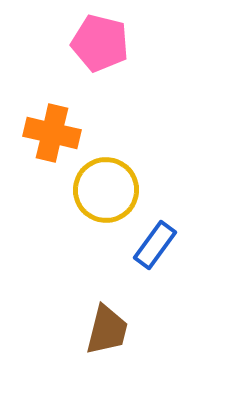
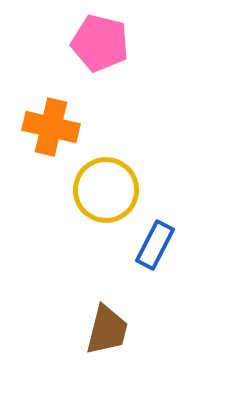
orange cross: moved 1 px left, 6 px up
blue rectangle: rotated 9 degrees counterclockwise
